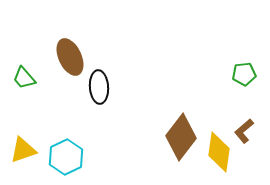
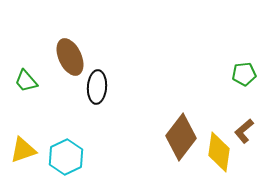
green trapezoid: moved 2 px right, 3 px down
black ellipse: moved 2 px left; rotated 8 degrees clockwise
